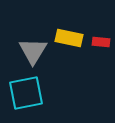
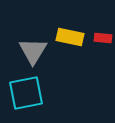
yellow rectangle: moved 1 px right, 1 px up
red rectangle: moved 2 px right, 4 px up
